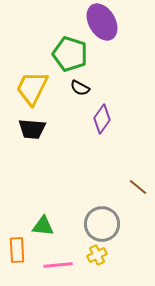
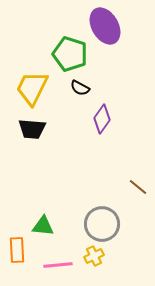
purple ellipse: moved 3 px right, 4 px down
yellow cross: moved 3 px left, 1 px down
